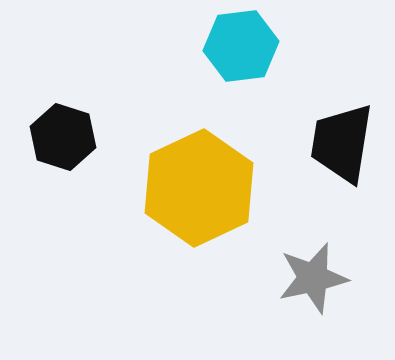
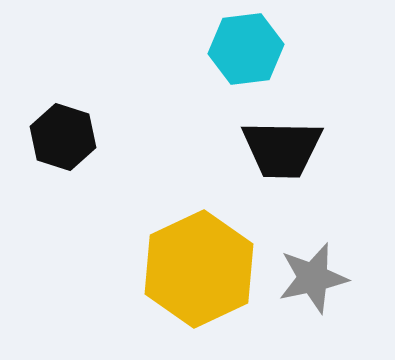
cyan hexagon: moved 5 px right, 3 px down
black trapezoid: moved 60 px left, 6 px down; rotated 98 degrees counterclockwise
yellow hexagon: moved 81 px down
